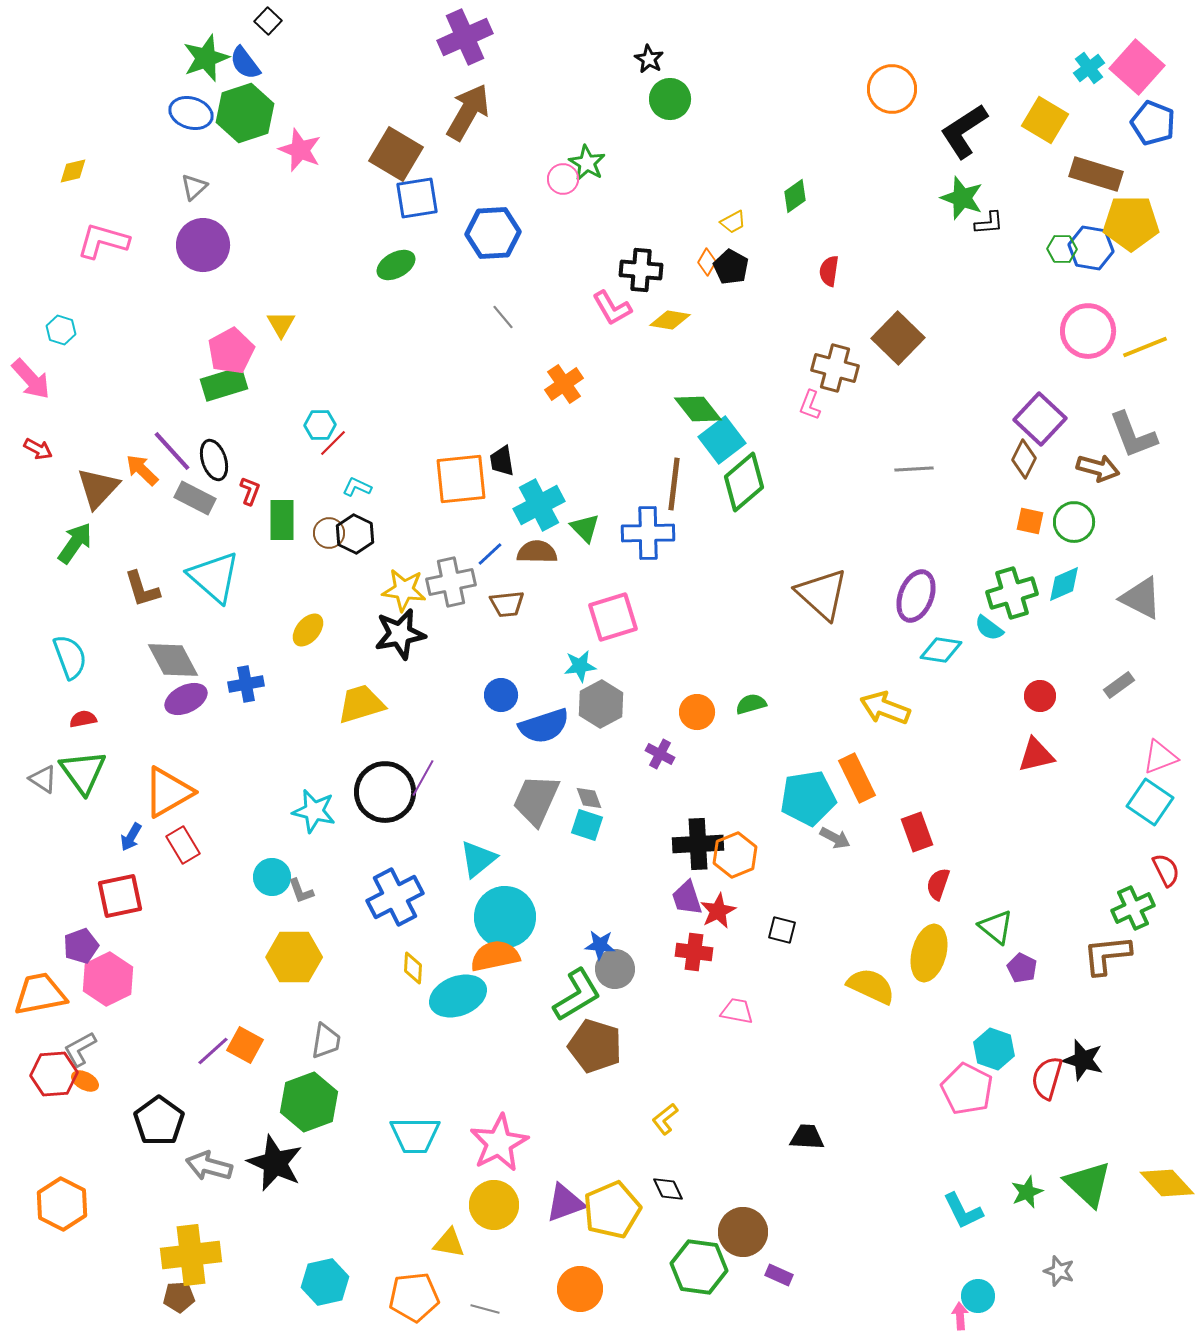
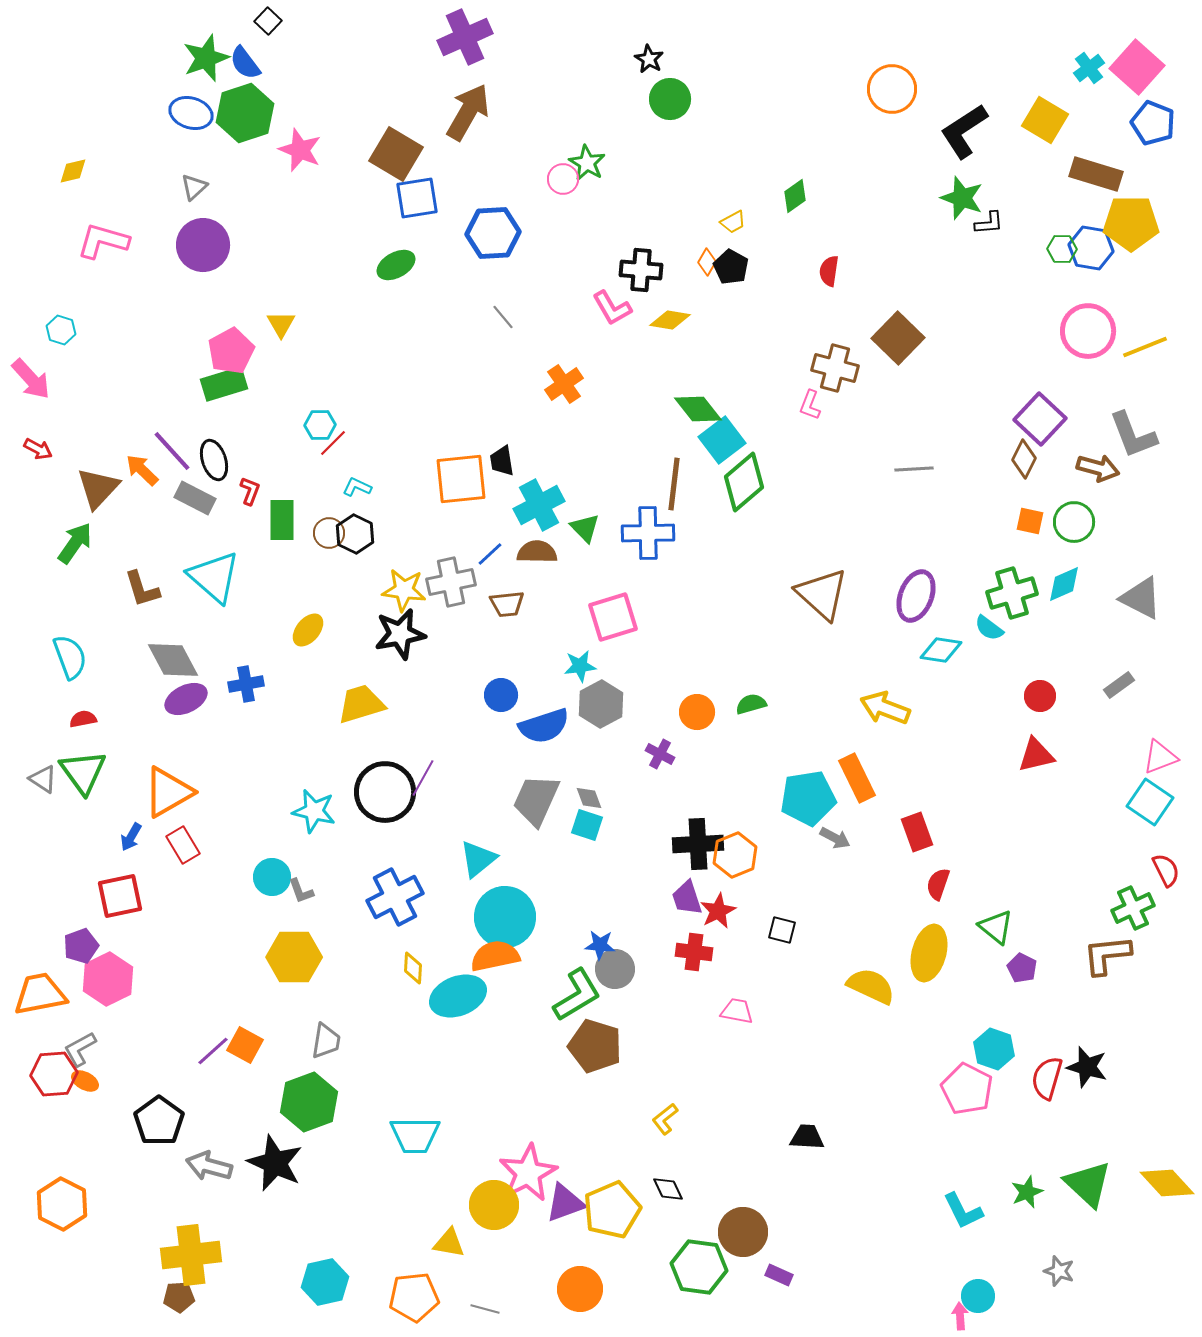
black star at (1083, 1060): moved 4 px right, 7 px down
pink star at (499, 1143): moved 29 px right, 30 px down
